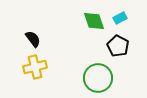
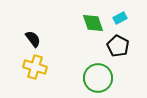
green diamond: moved 1 px left, 2 px down
yellow cross: rotated 30 degrees clockwise
